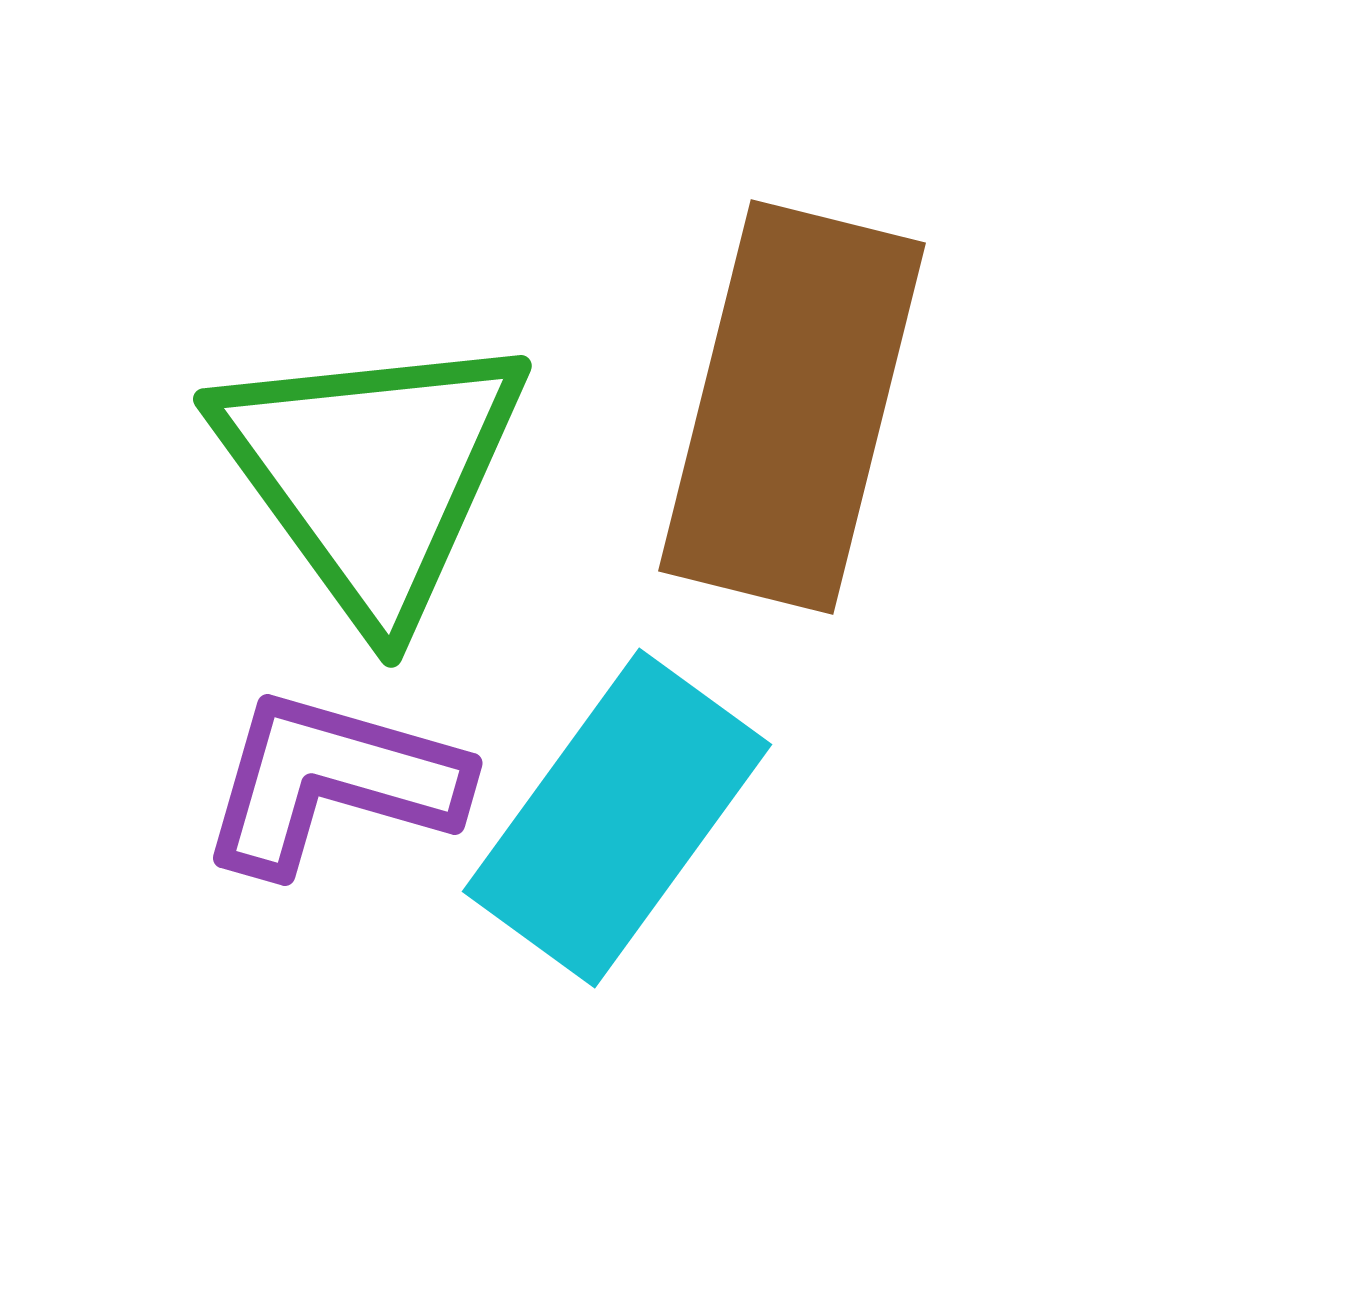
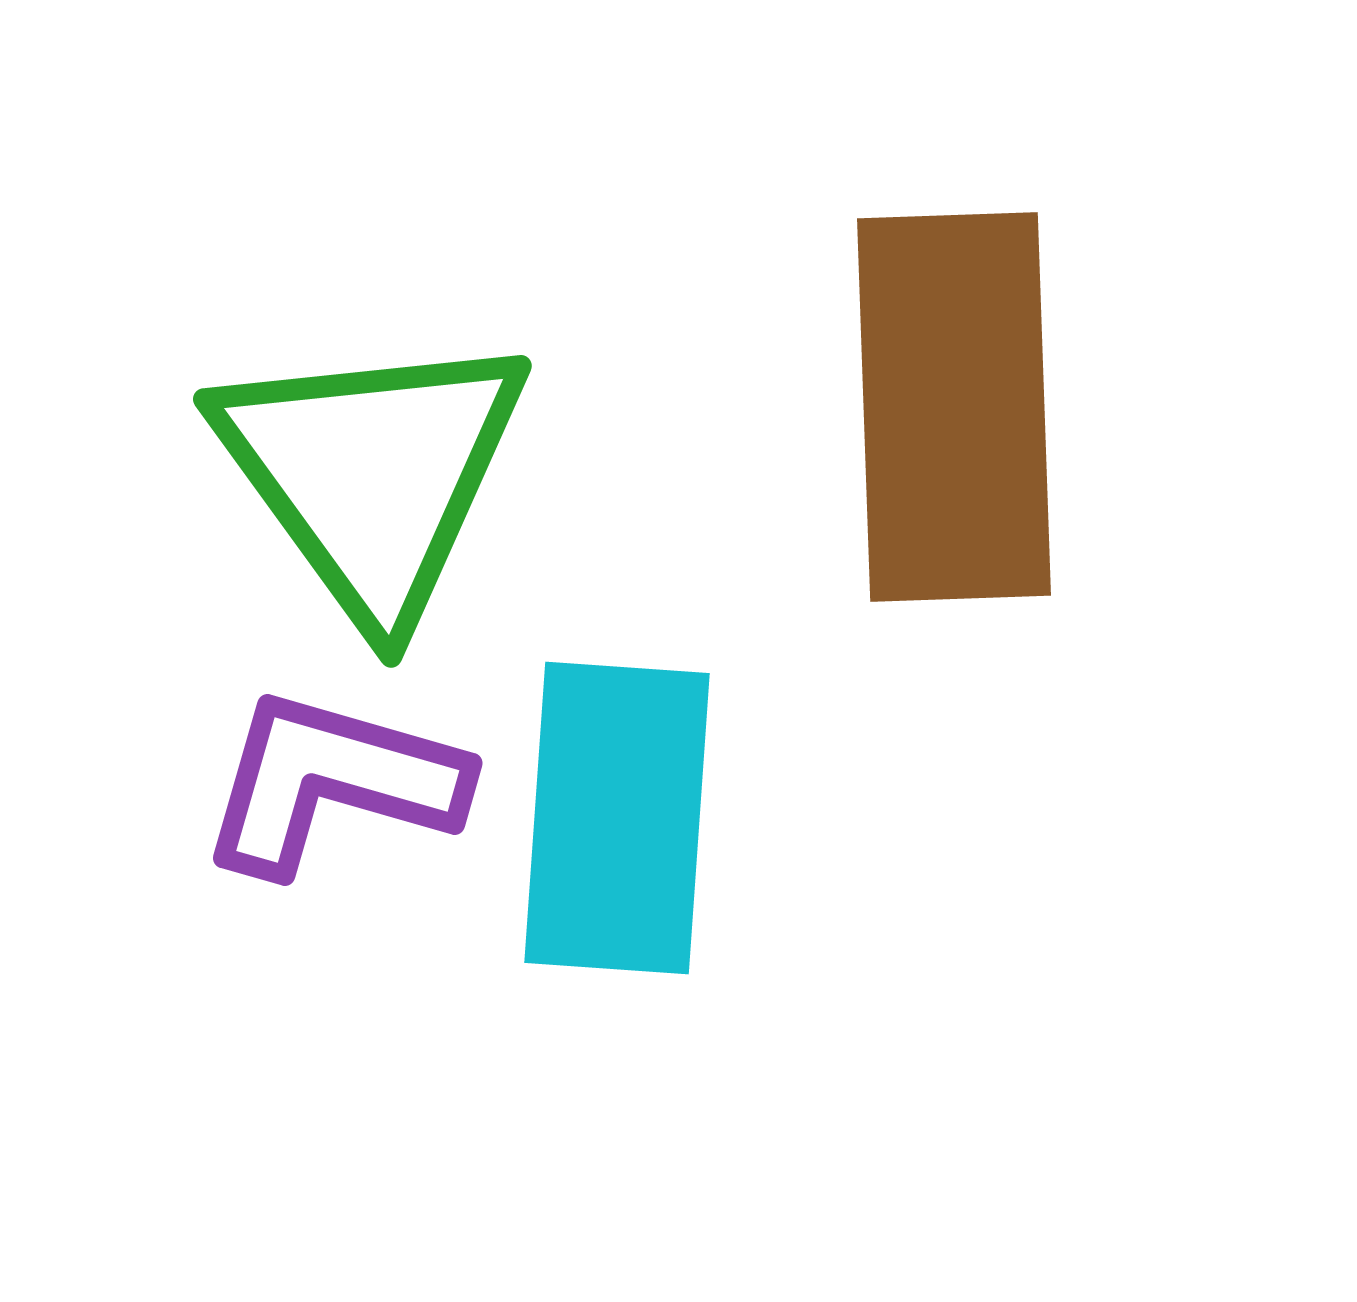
brown rectangle: moved 162 px right; rotated 16 degrees counterclockwise
cyan rectangle: rotated 32 degrees counterclockwise
